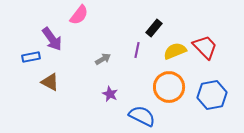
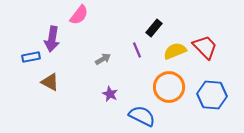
purple arrow: rotated 45 degrees clockwise
purple line: rotated 35 degrees counterclockwise
blue hexagon: rotated 16 degrees clockwise
